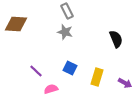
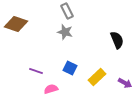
brown diamond: rotated 15 degrees clockwise
black semicircle: moved 1 px right, 1 px down
purple line: rotated 24 degrees counterclockwise
yellow rectangle: rotated 30 degrees clockwise
